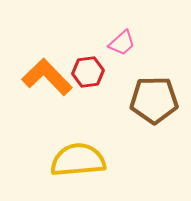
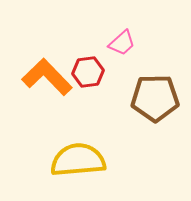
brown pentagon: moved 1 px right, 2 px up
